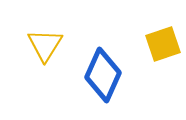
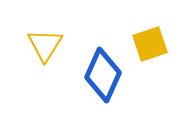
yellow square: moved 13 px left
